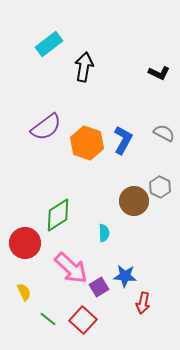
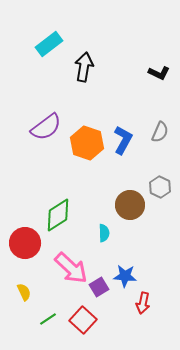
gray semicircle: moved 4 px left, 1 px up; rotated 85 degrees clockwise
brown circle: moved 4 px left, 4 px down
green line: rotated 72 degrees counterclockwise
